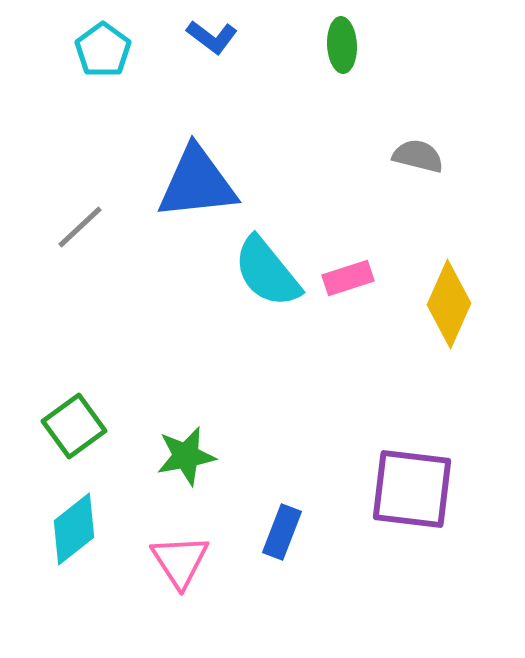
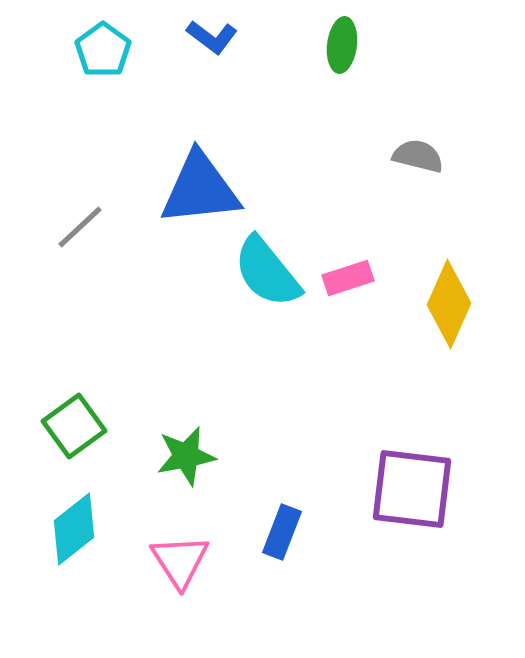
green ellipse: rotated 10 degrees clockwise
blue triangle: moved 3 px right, 6 px down
